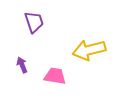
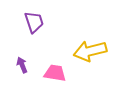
yellow arrow: moved 1 px right, 1 px down
pink trapezoid: moved 3 px up
